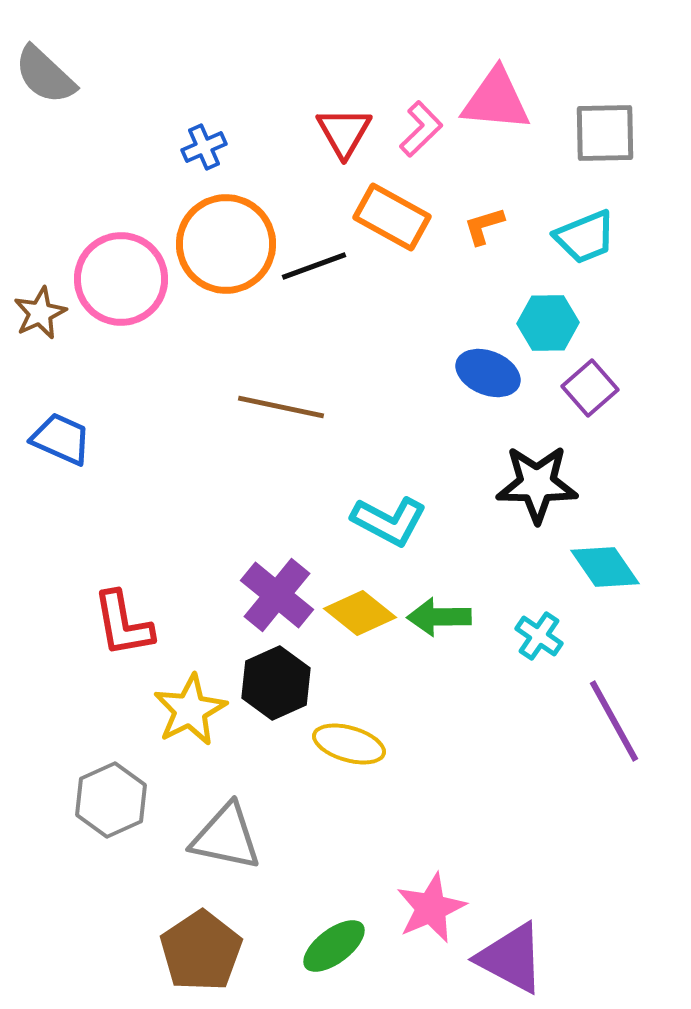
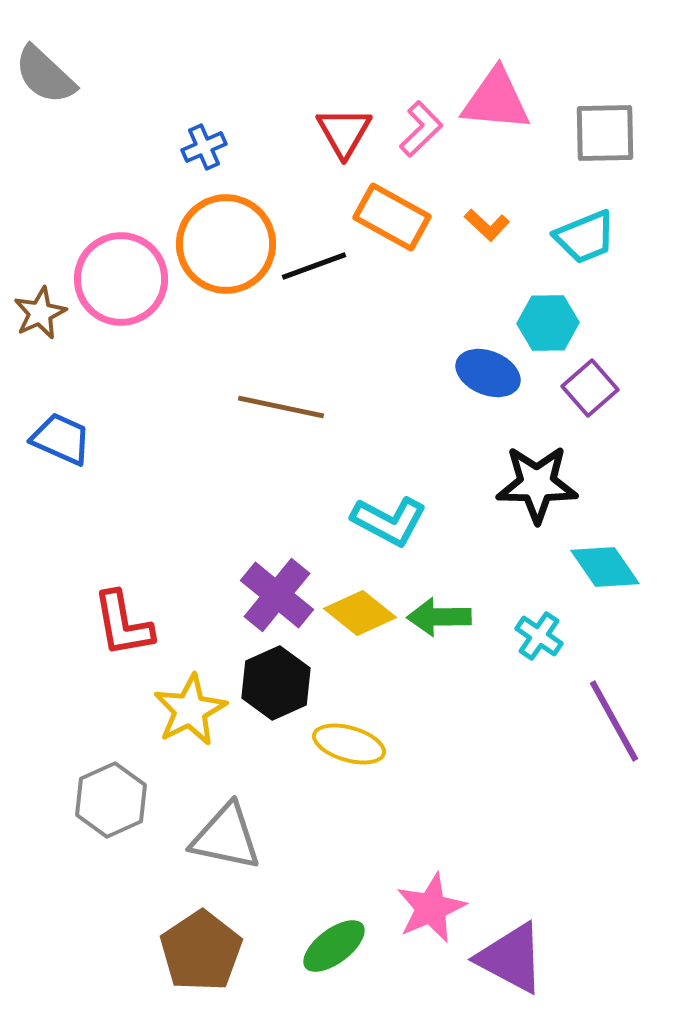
orange L-shape: moved 3 px right, 1 px up; rotated 120 degrees counterclockwise
